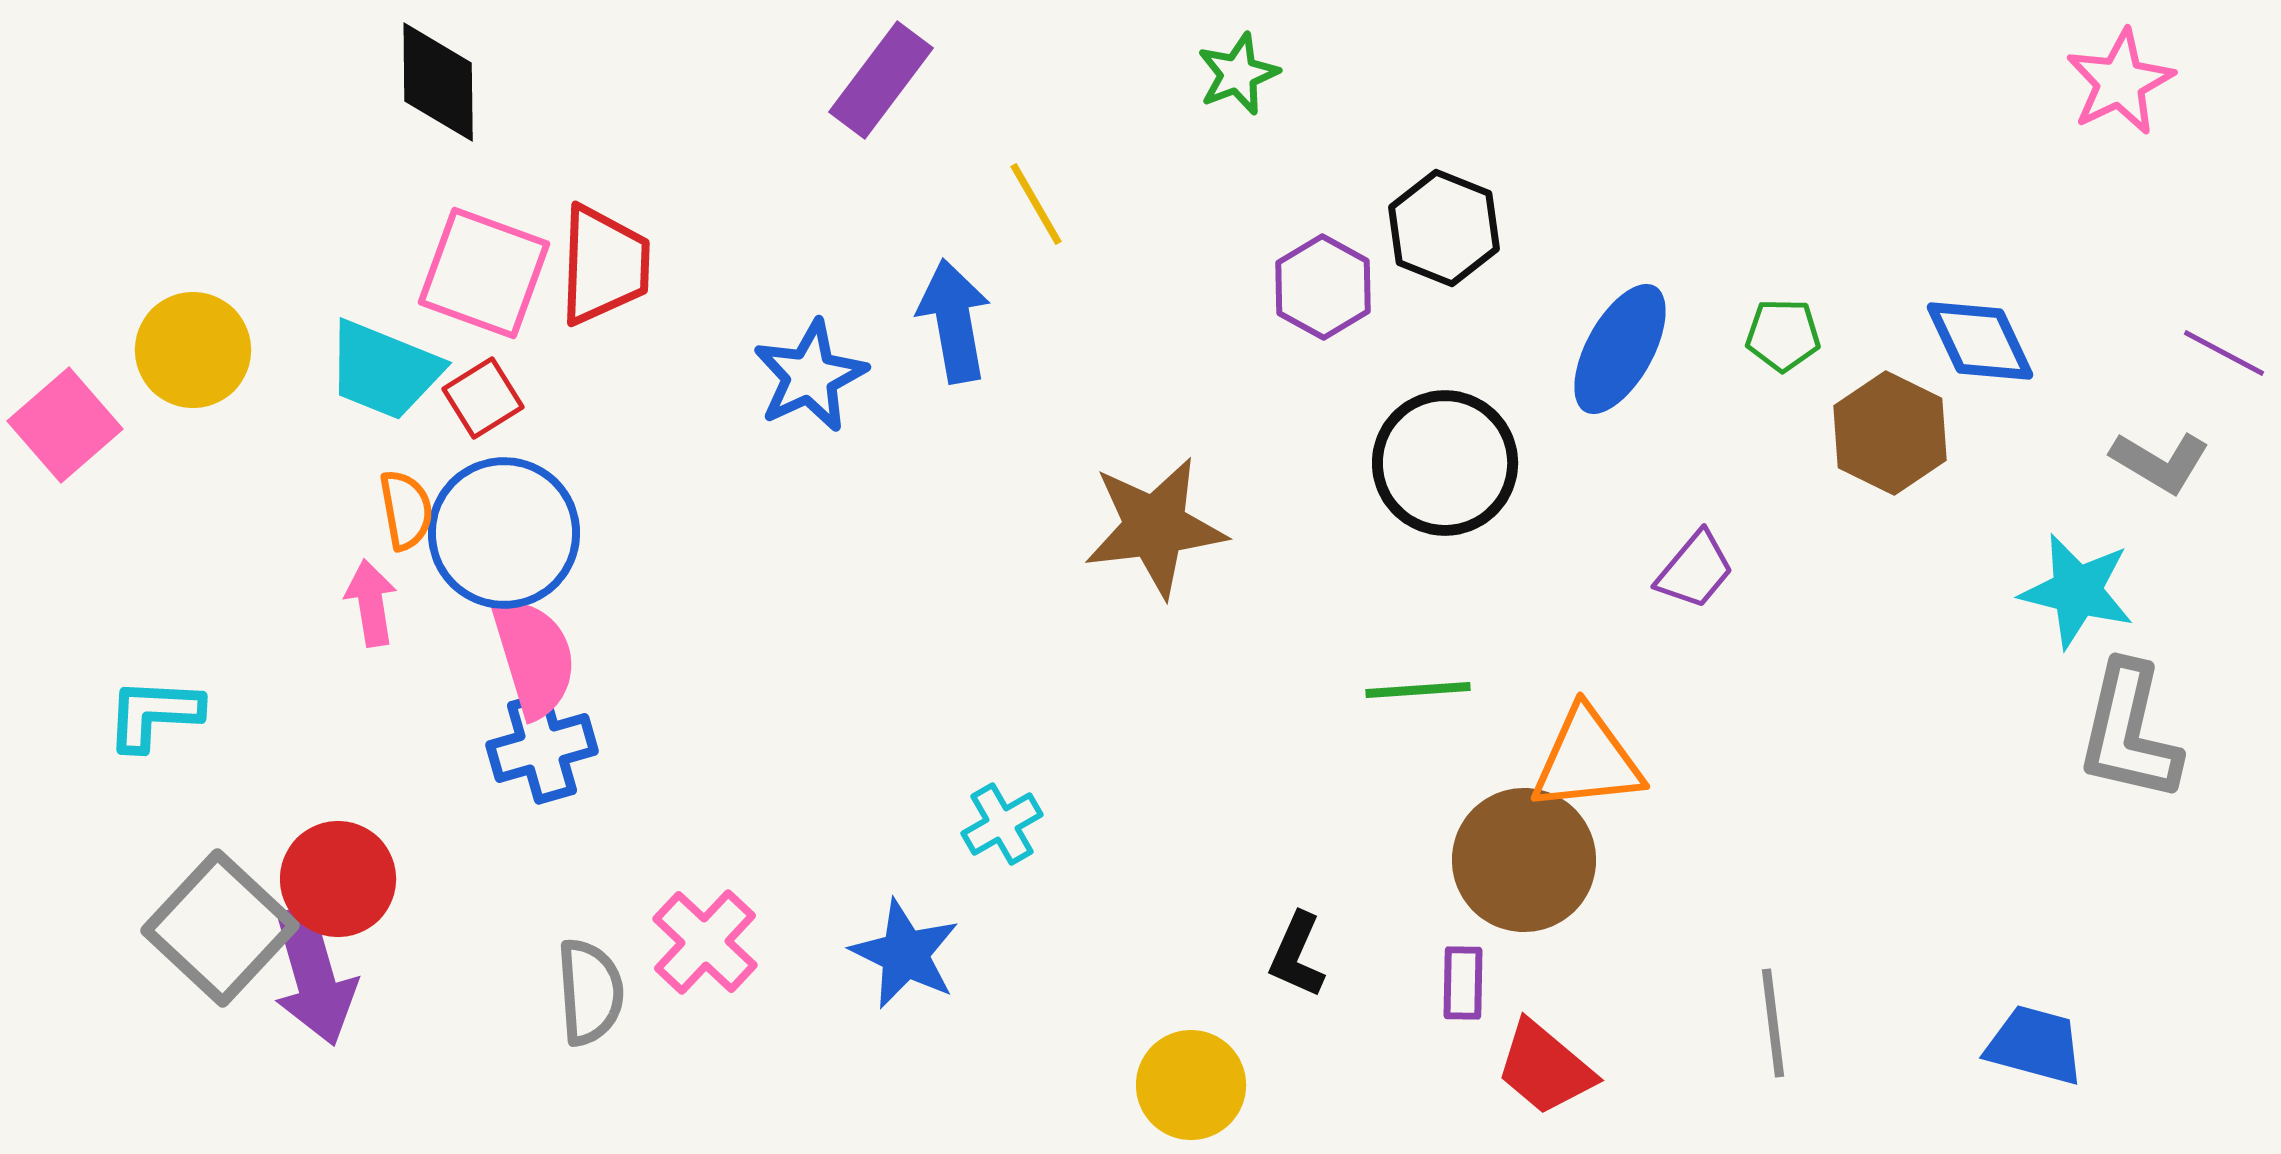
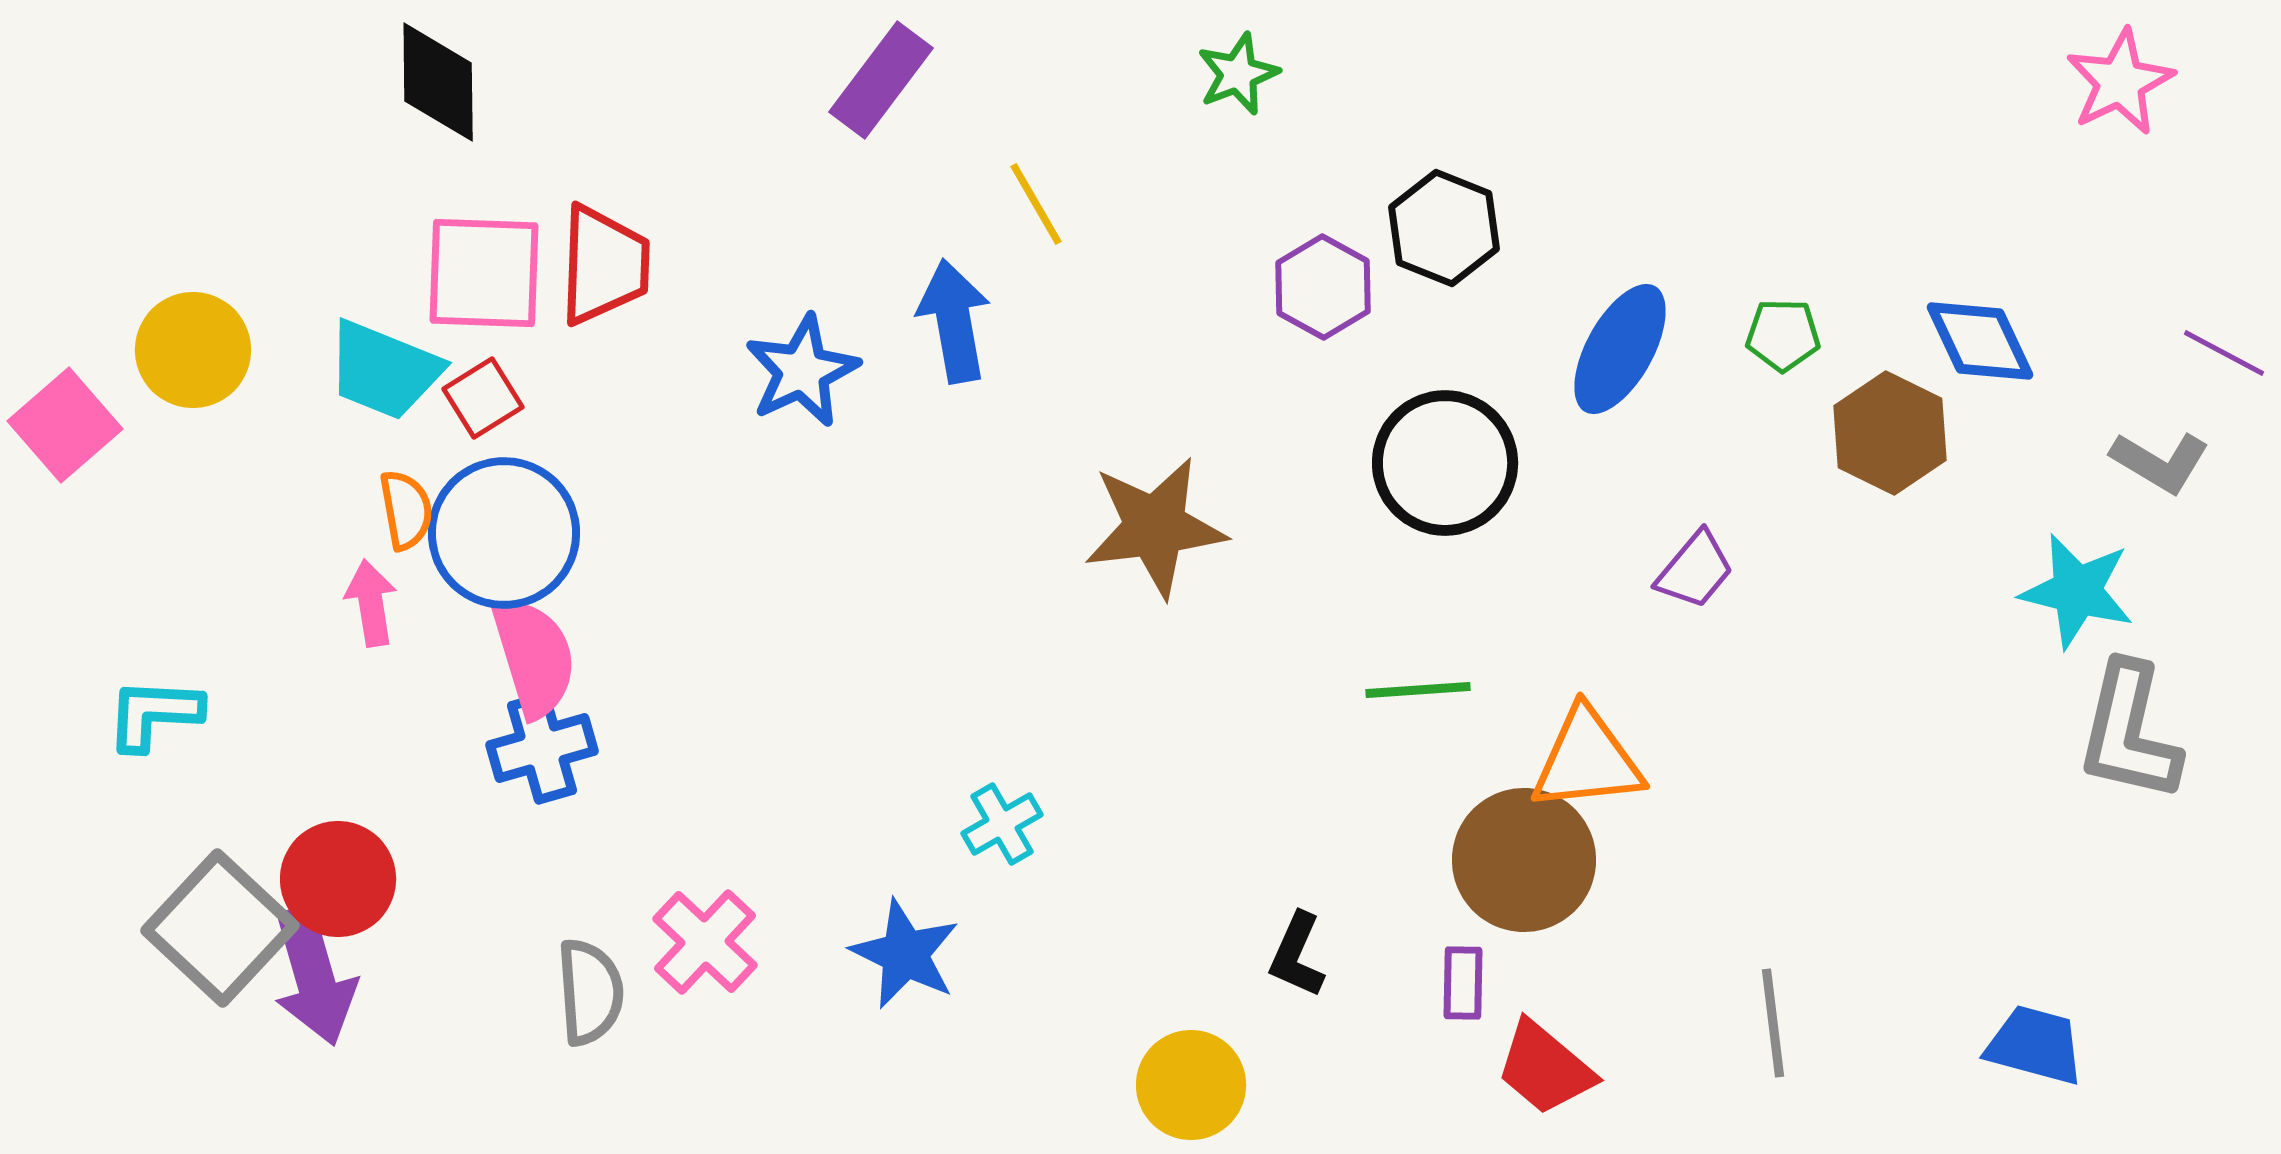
pink square at (484, 273): rotated 18 degrees counterclockwise
blue star at (810, 376): moved 8 px left, 5 px up
